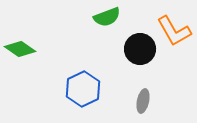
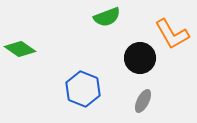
orange L-shape: moved 2 px left, 3 px down
black circle: moved 9 px down
blue hexagon: rotated 12 degrees counterclockwise
gray ellipse: rotated 15 degrees clockwise
